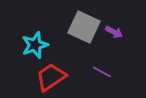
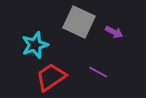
gray square: moved 5 px left, 5 px up
purple line: moved 4 px left
